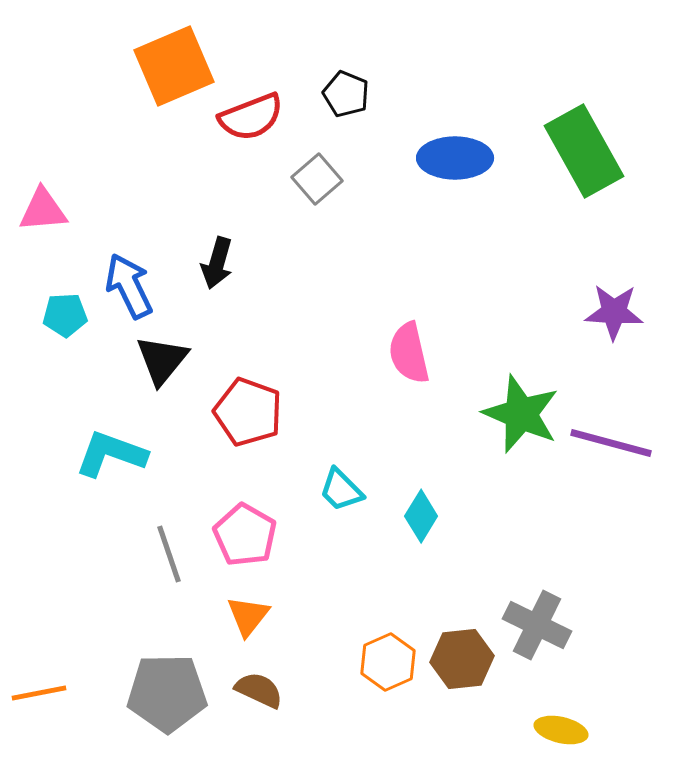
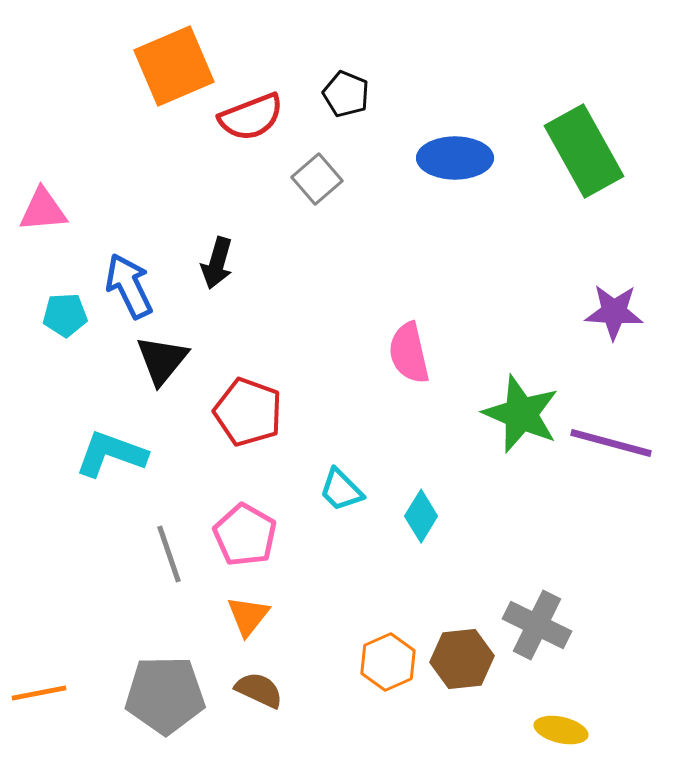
gray pentagon: moved 2 px left, 2 px down
